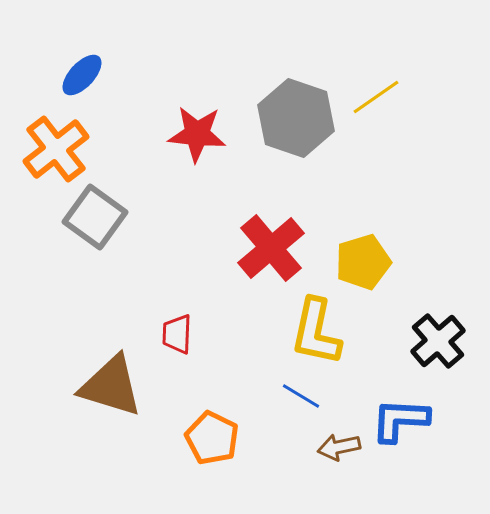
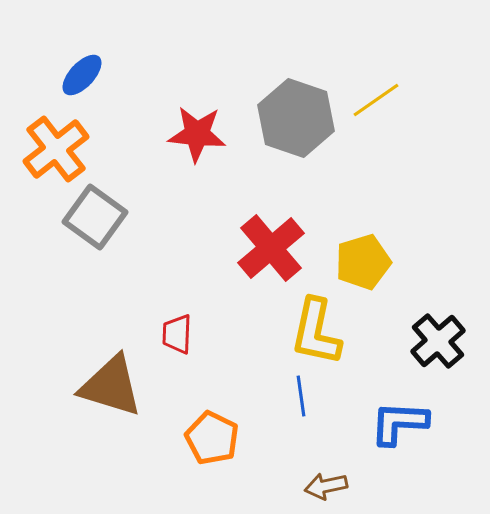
yellow line: moved 3 px down
blue line: rotated 51 degrees clockwise
blue L-shape: moved 1 px left, 3 px down
brown arrow: moved 13 px left, 39 px down
